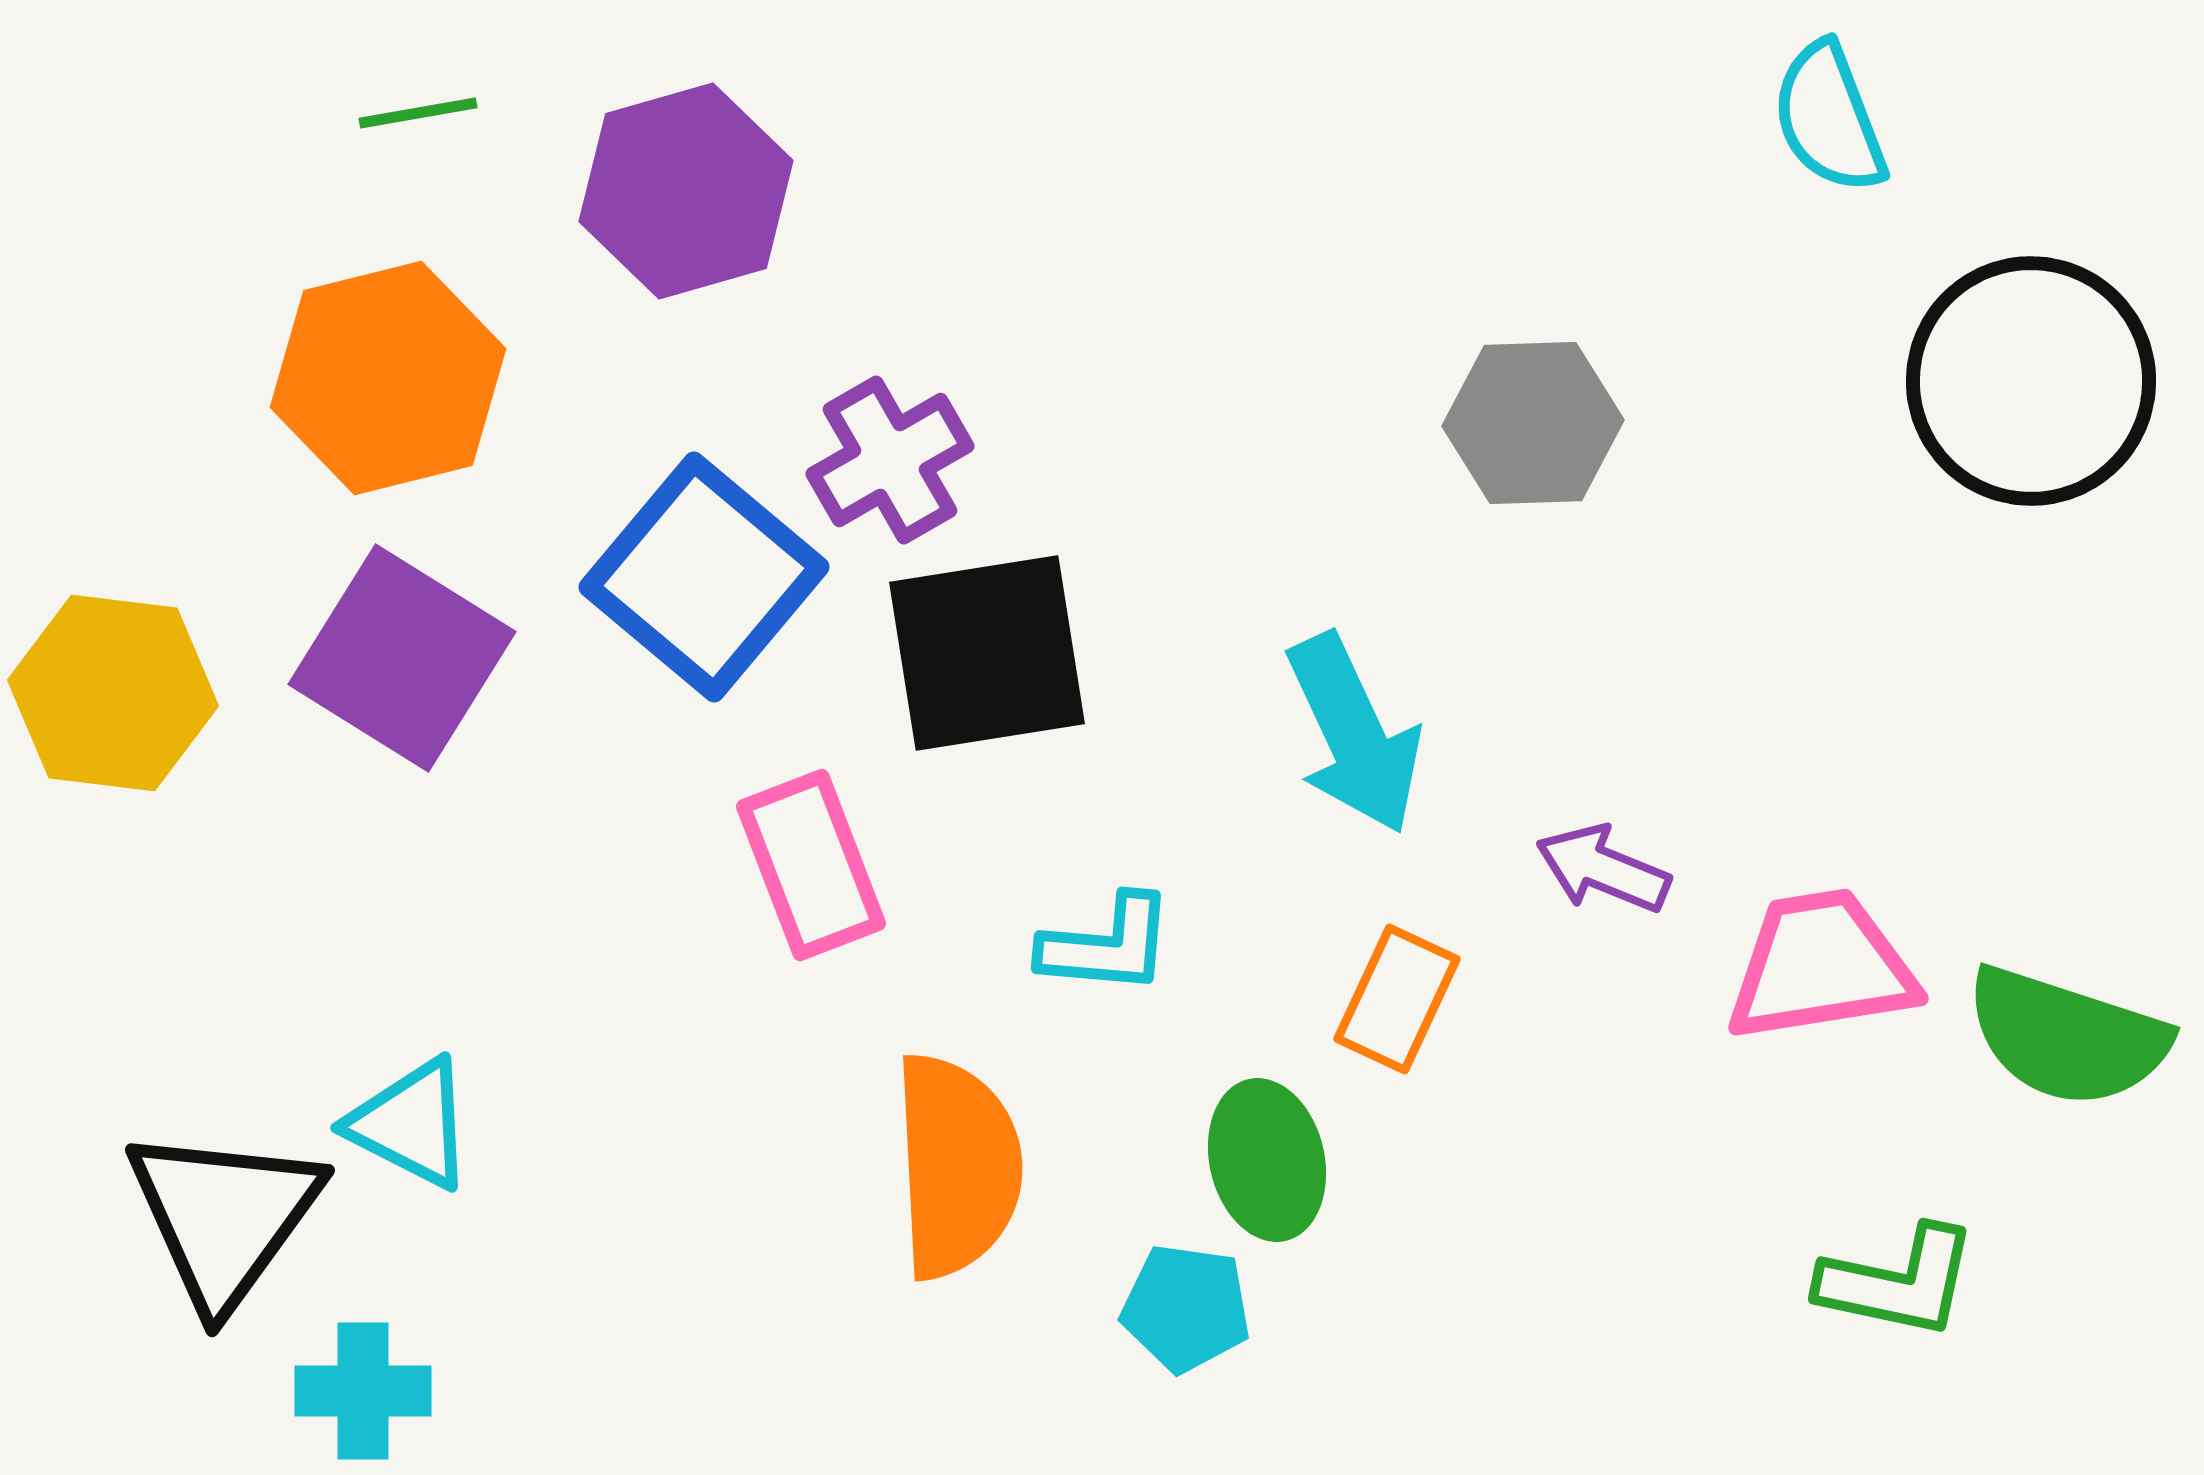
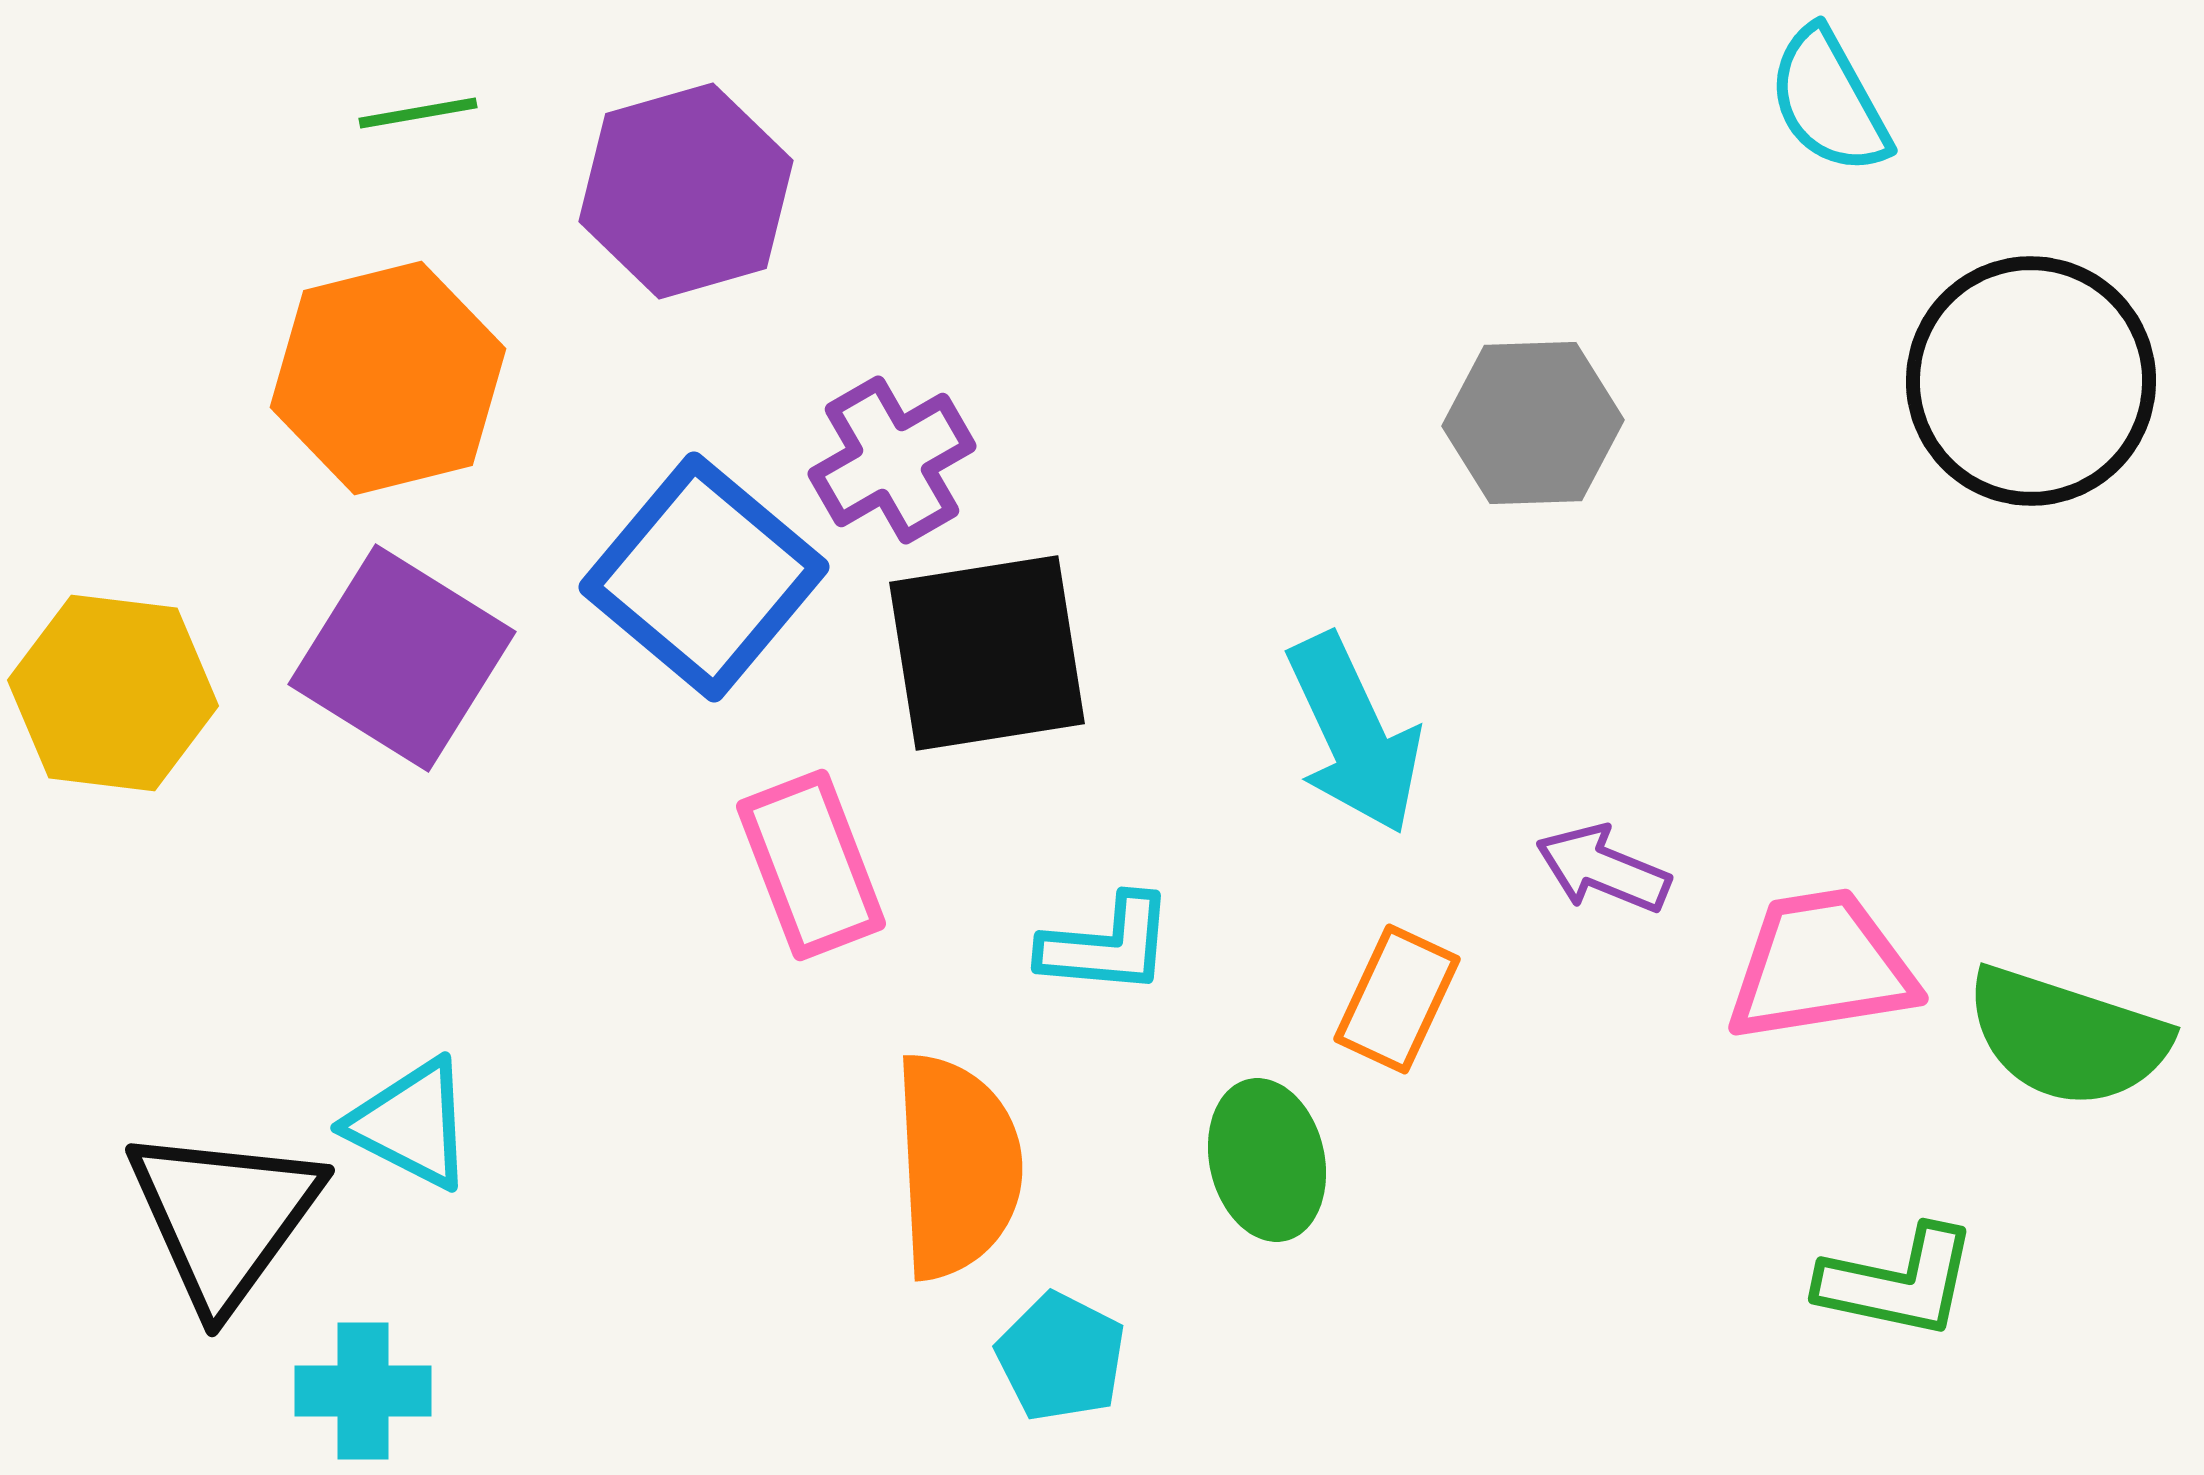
cyan semicircle: moved 17 px up; rotated 8 degrees counterclockwise
purple cross: moved 2 px right
cyan pentagon: moved 125 px left, 49 px down; rotated 19 degrees clockwise
